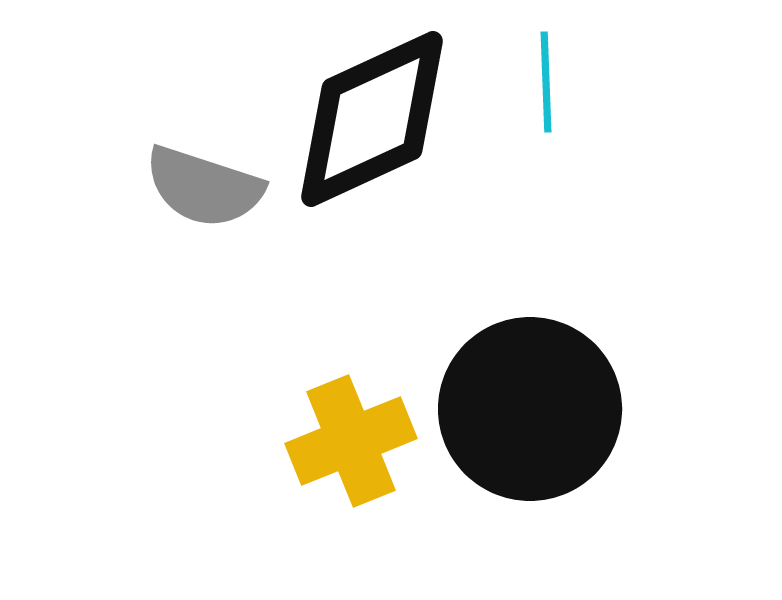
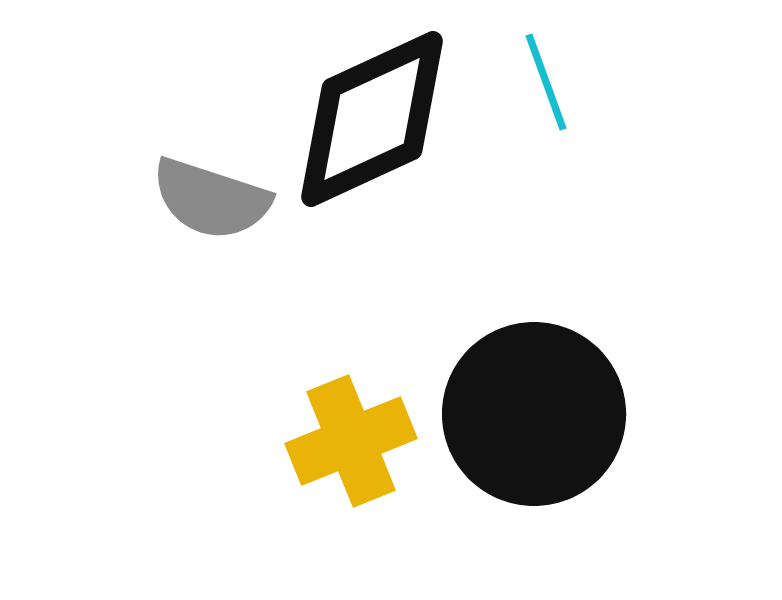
cyan line: rotated 18 degrees counterclockwise
gray semicircle: moved 7 px right, 12 px down
black circle: moved 4 px right, 5 px down
